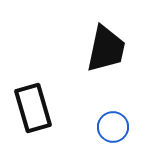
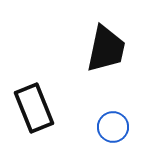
black rectangle: moved 1 px right; rotated 6 degrees counterclockwise
